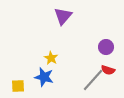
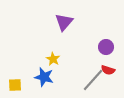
purple triangle: moved 1 px right, 6 px down
yellow star: moved 2 px right, 1 px down
yellow square: moved 3 px left, 1 px up
